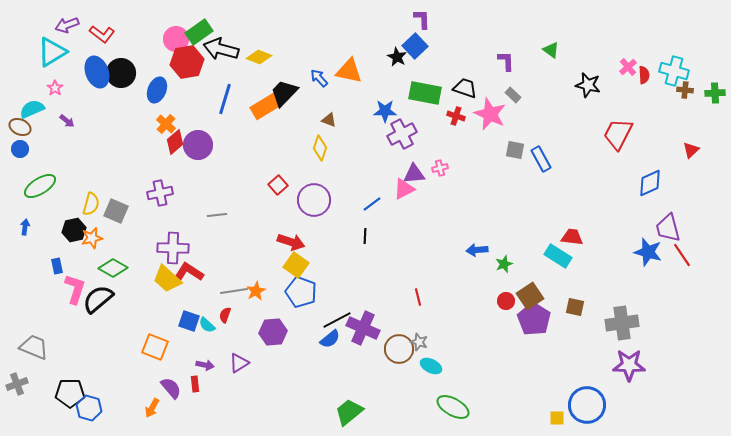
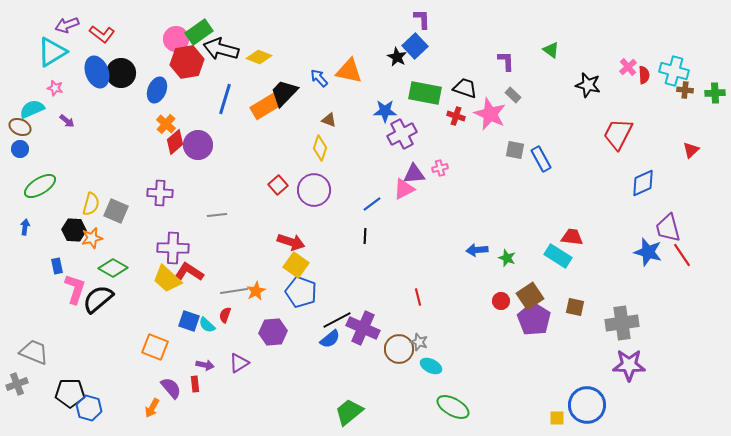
pink star at (55, 88): rotated 21 degrees counterclockwise
blue diamond at (650, 183): moved 7 px left
purple cross at (160, 193): rotated 15 degrees clockwise
purple circle at (314, 200): moved 10 px up
black hexagon at (74, 230): rotated 15 degrees clockwise
green star at (504, 264): moved 3 px right, 6 px up; rotated 30 degrees counterclockwise
red circle at (506, 301): moved 5 px left
gray trapezoid at (34, 347): moved 5 px down
